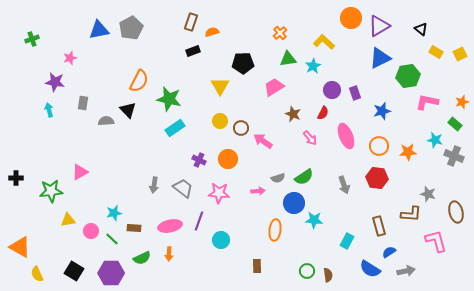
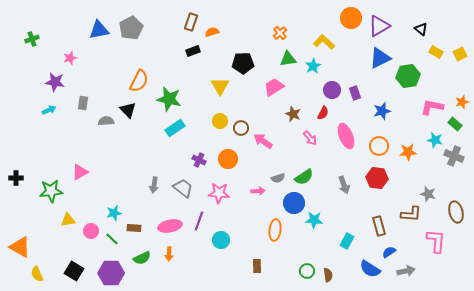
pink L-shape at (427, 102): moved 5 px right, 5 px down
cyan arrow at (49, 110): rotated 80 degrees clockwise
pink L-shape at (436, 241): rotated 20 degrees clockwise
